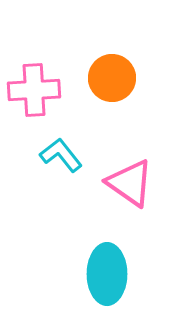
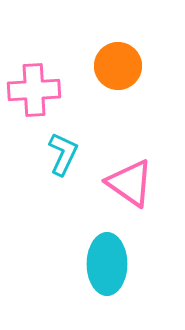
orange circle: moved 6 px right, 12 px up
cyan L-shape: moved 2 px right, 1 px up; rotated 63 degrees clockwise
cyan ellipse: moved 10 px up
